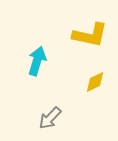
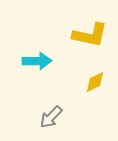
cyan arrow: rotated 72 degrees clockwise
gray arrow: moved 1 px right, 1 px up
